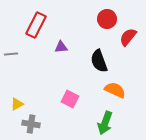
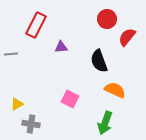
red semicircle: moved 1 px left
